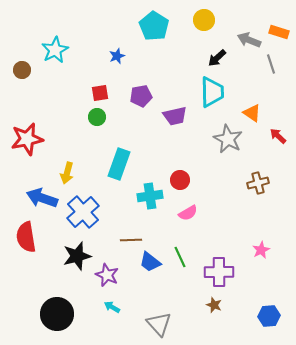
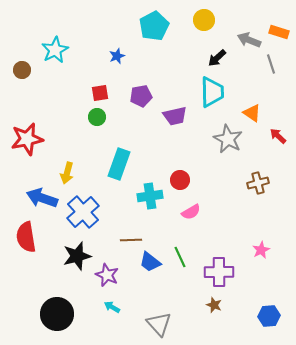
cyan pentagon: rotated 12 degrees clockwise
pink semicircle: moved 3 px right, 1 px up
